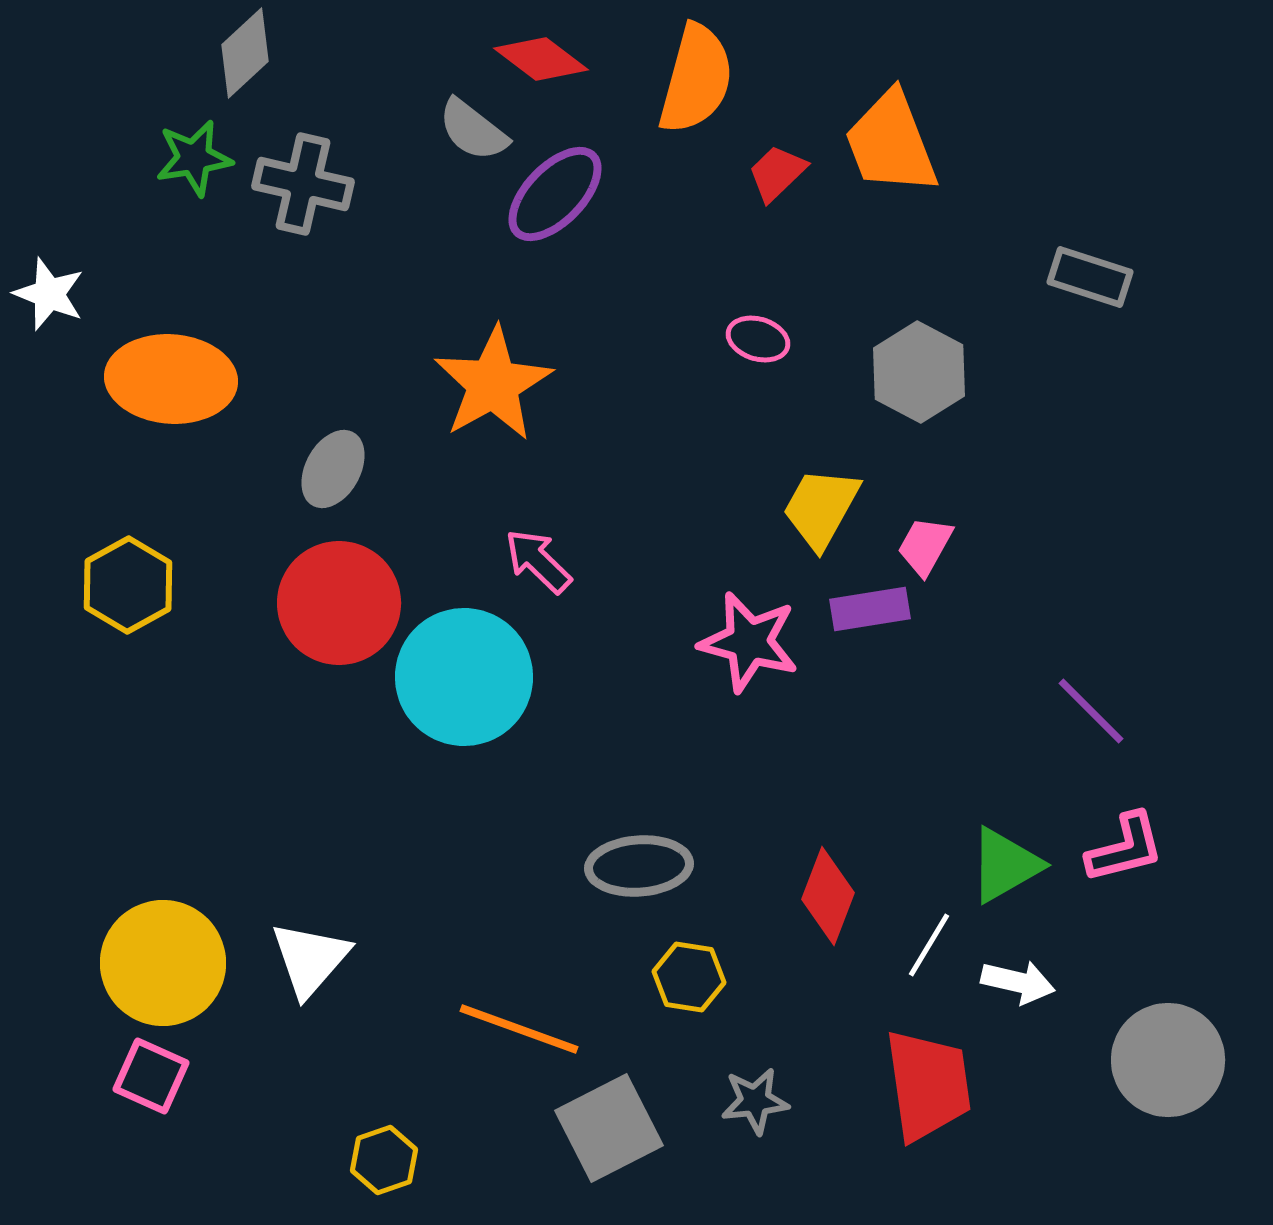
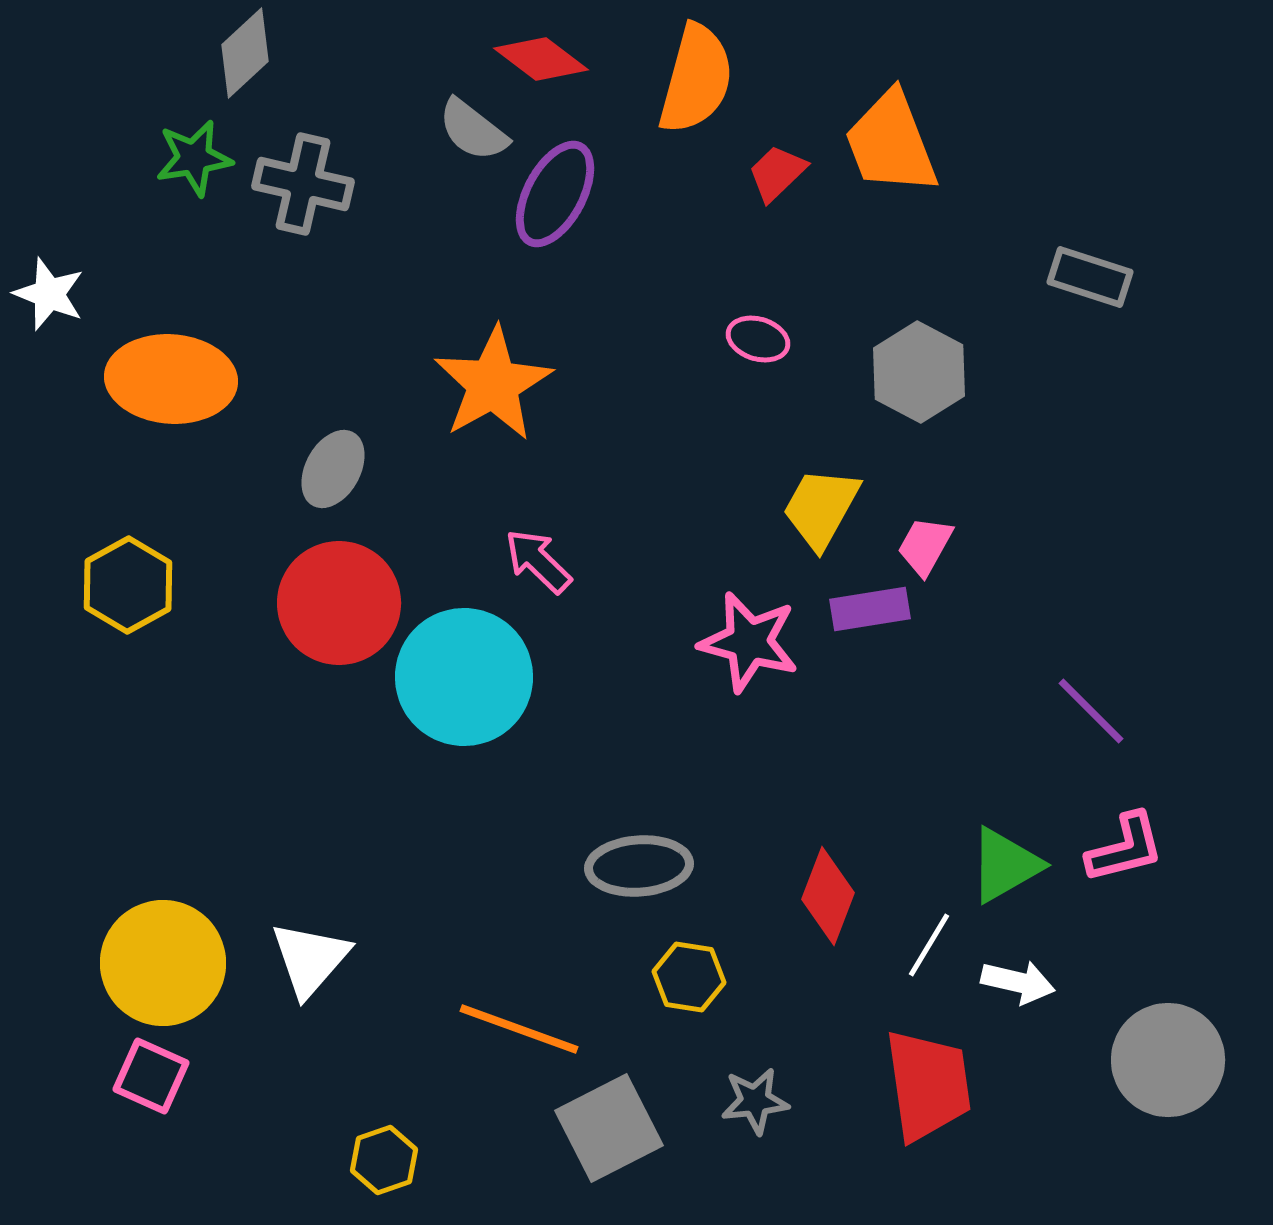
purple ellipse at (555, 194): rotated 16 degrees counterclockwise
